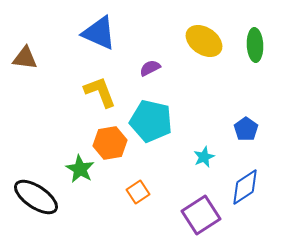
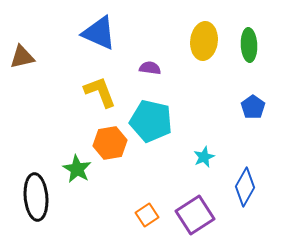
yellow ellipse: rotated 63 degrees clockwise
green ellipse: moved 6 px left
brown triangle: moved 3 px left, 1 px up; rotated 20 degrees counterclockwise
purple semicircle: rotated 35 degrees clockwise
blue pentagon: moved 7 px right, 22 px up
green star: moved 3 px left
blue diamond: rotated 27 degrees counterclockwise
orange square: moved 9 px right, 23 px down
black ellipse: rotated 51 degrees clockwise
purple square: moved 6 px left
